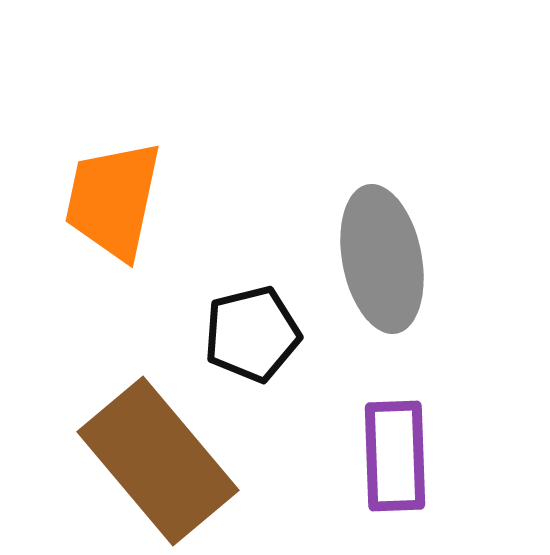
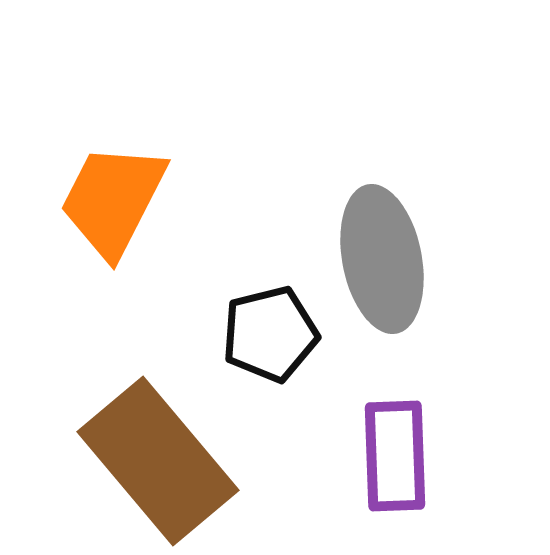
orange trapezoid: rotated 15 degrees clockwise
black pentagon: moved 18 px right
